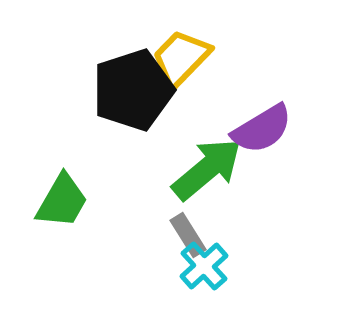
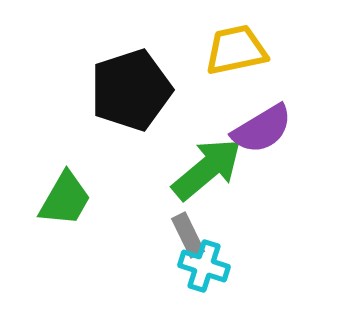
yellow trapezoid: moved 55 px right, 8 px up; rotated 34 degrees clockwise
black pentagon: moved 2 px left
green trapezoid: moved 3 px right, 2 px up
gray rectangle: rotated 6 degrees clockwise
cyan cross: rotated 30 degrees counterclockwise
